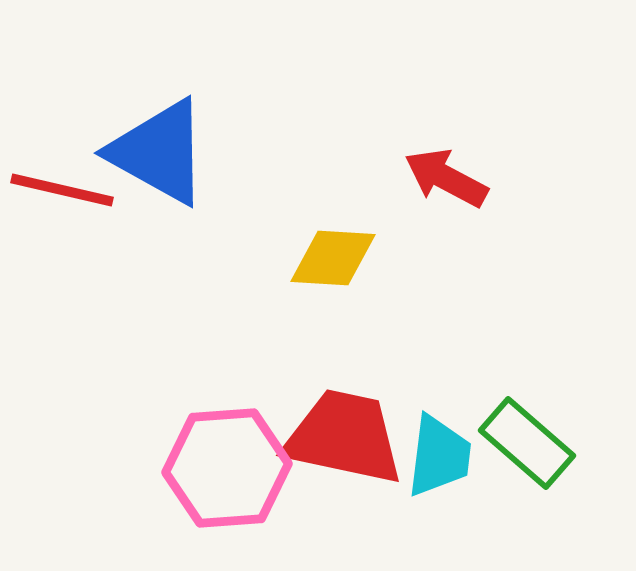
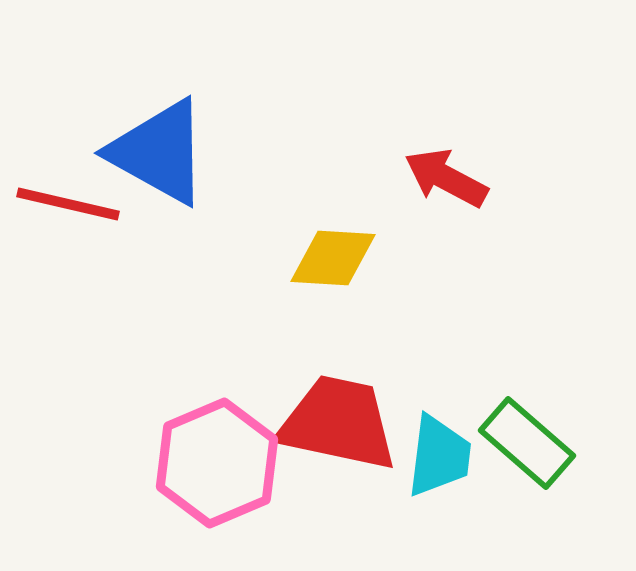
red line: moved 6 px right, 14 px down
red trapezoid: moved 6 px left, 14 px up
pink hexagon: moved 10 px left, 5 px up; rotated 19 degrees counterclockwise
